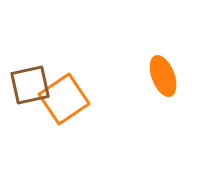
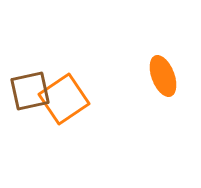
brown square: moved 6 px down
